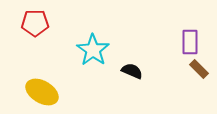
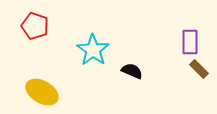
red pentagon: moved 3 px down; rotated 20 degrees clockwise
